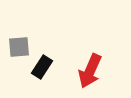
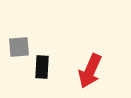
black rectangle: rotated 30 degrees counterclockwise
